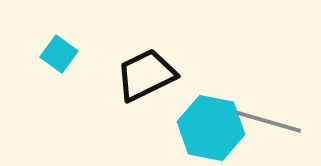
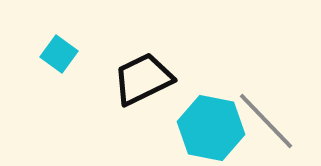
black trapezoid: moved 3 px left, 4 px down
gray line: rotated 30 degrees clockwise
